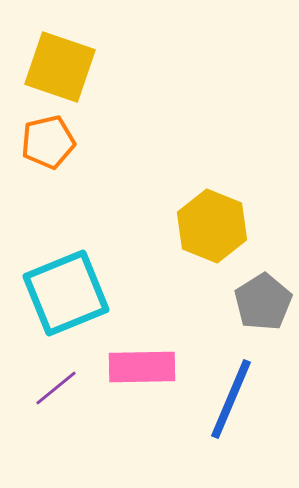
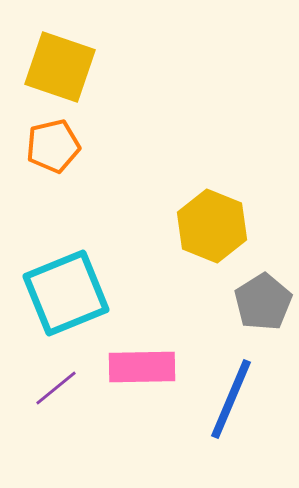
orange pentagon: moved 5 px right, 4 px down
